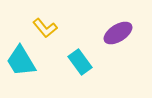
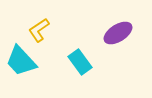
yellow L-shape: moved 6 px left, 2 px down; rotated 95 degrees clockwise
cyan trapezoid: rotated 12 degrees counterclockwise
